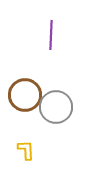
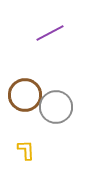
purple line: moved 1 px left, 2 px up; rotated 60 degrees clockwise
